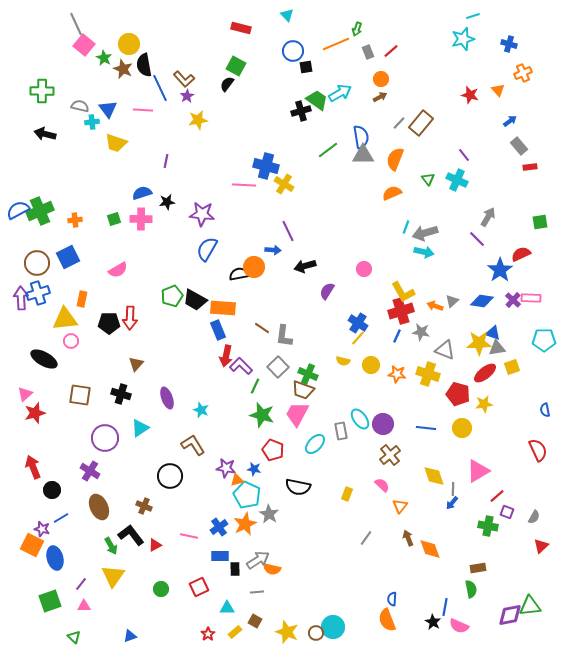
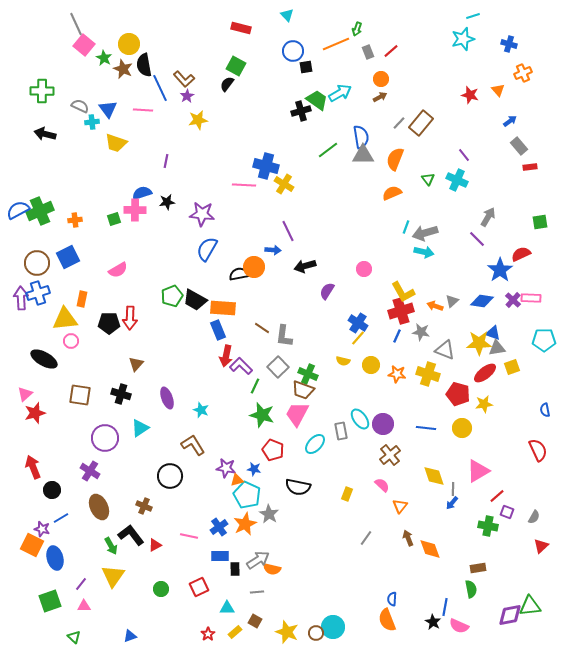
gray semicircle at (80, 106): rotated 12 degrees clockwise
pink cross at (141, 219): moved 6 px left, 9 px up
